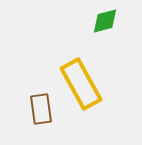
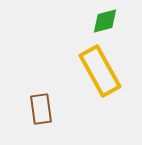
yellow rectangle: moved 19 px right, 13 px up
